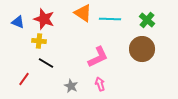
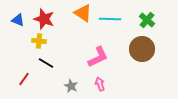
blue triangle: moved 2 px up
